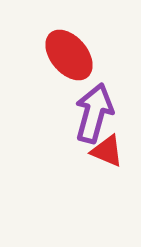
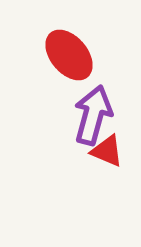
purple arrow: moved 1 px left, 2 px down
